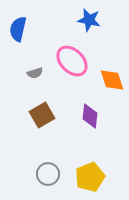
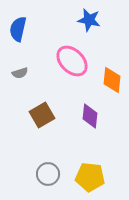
gray semicircle: moved 15 px left
orange diamond: rotated 24 degrees clockwise
yellow pentagon: rotated 28 degrees clockwise
